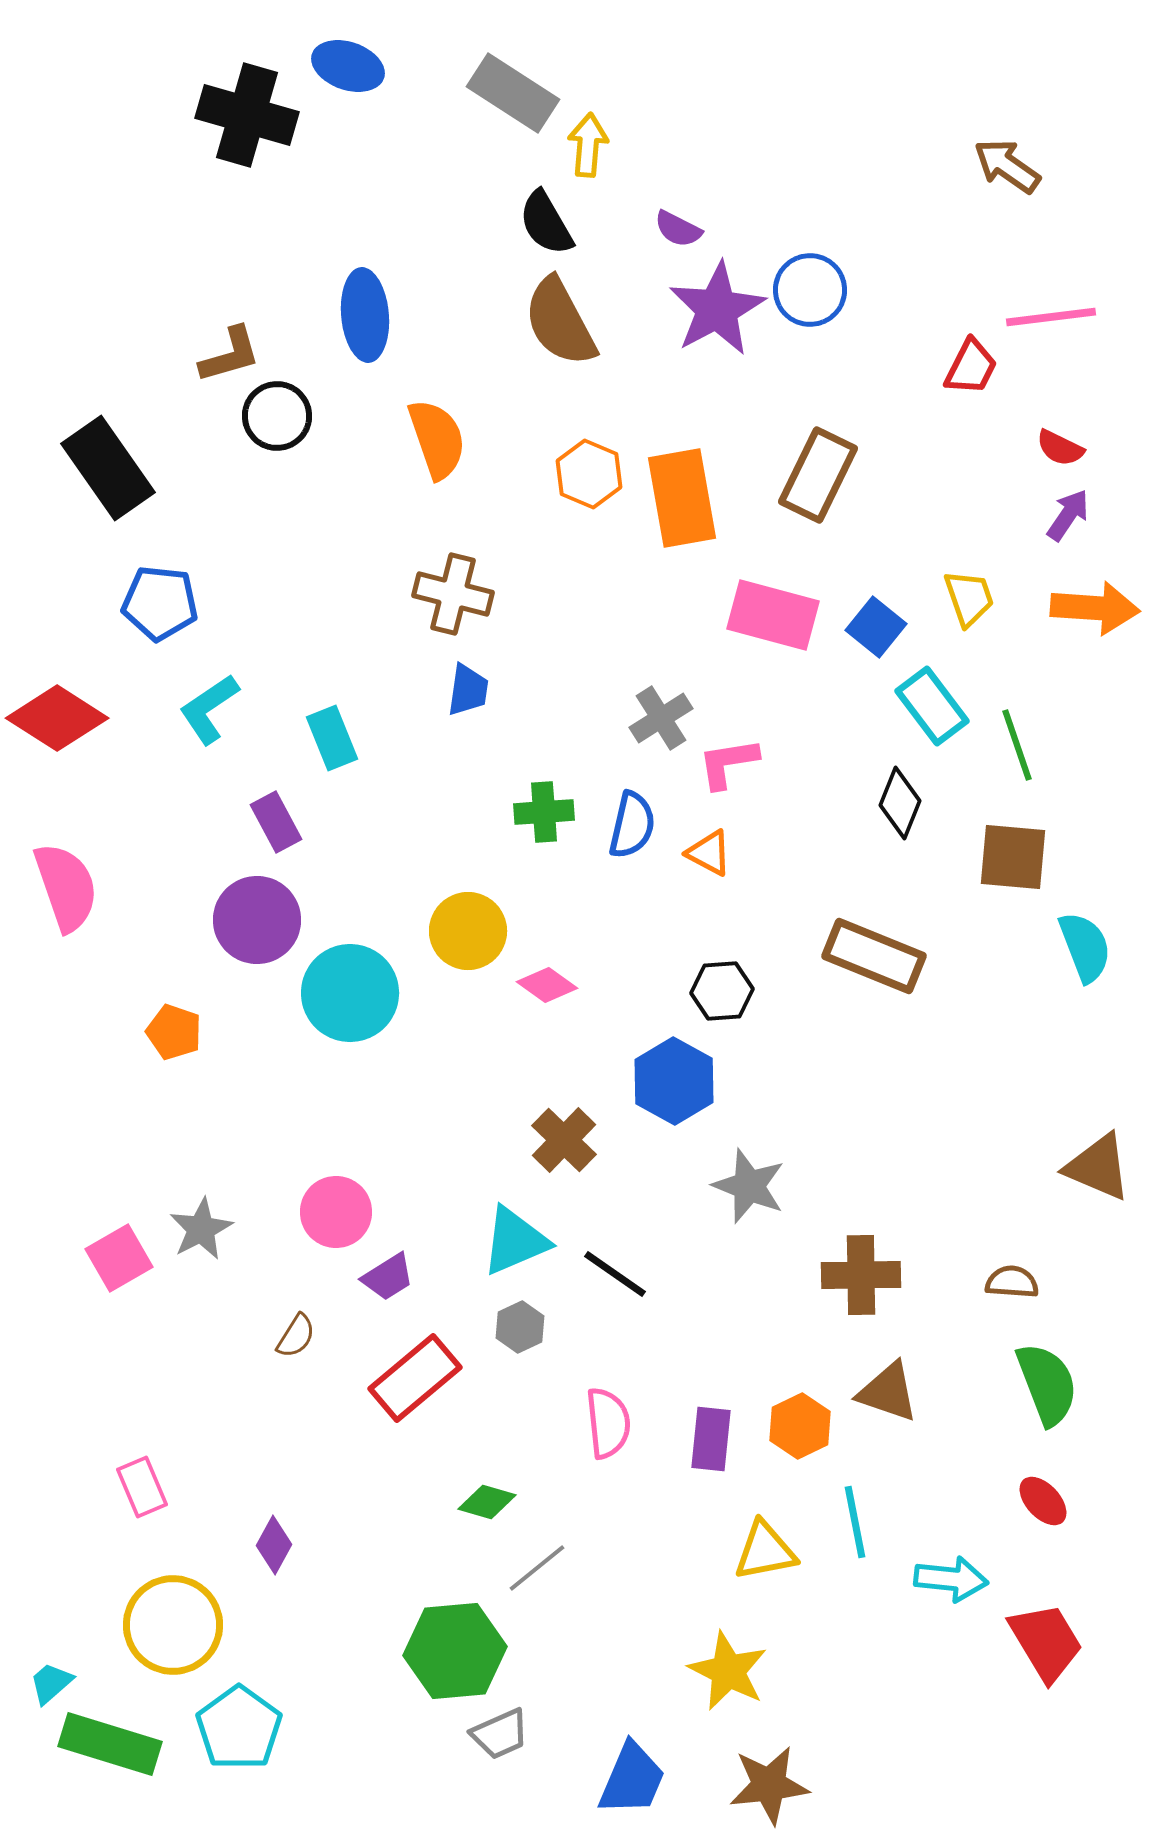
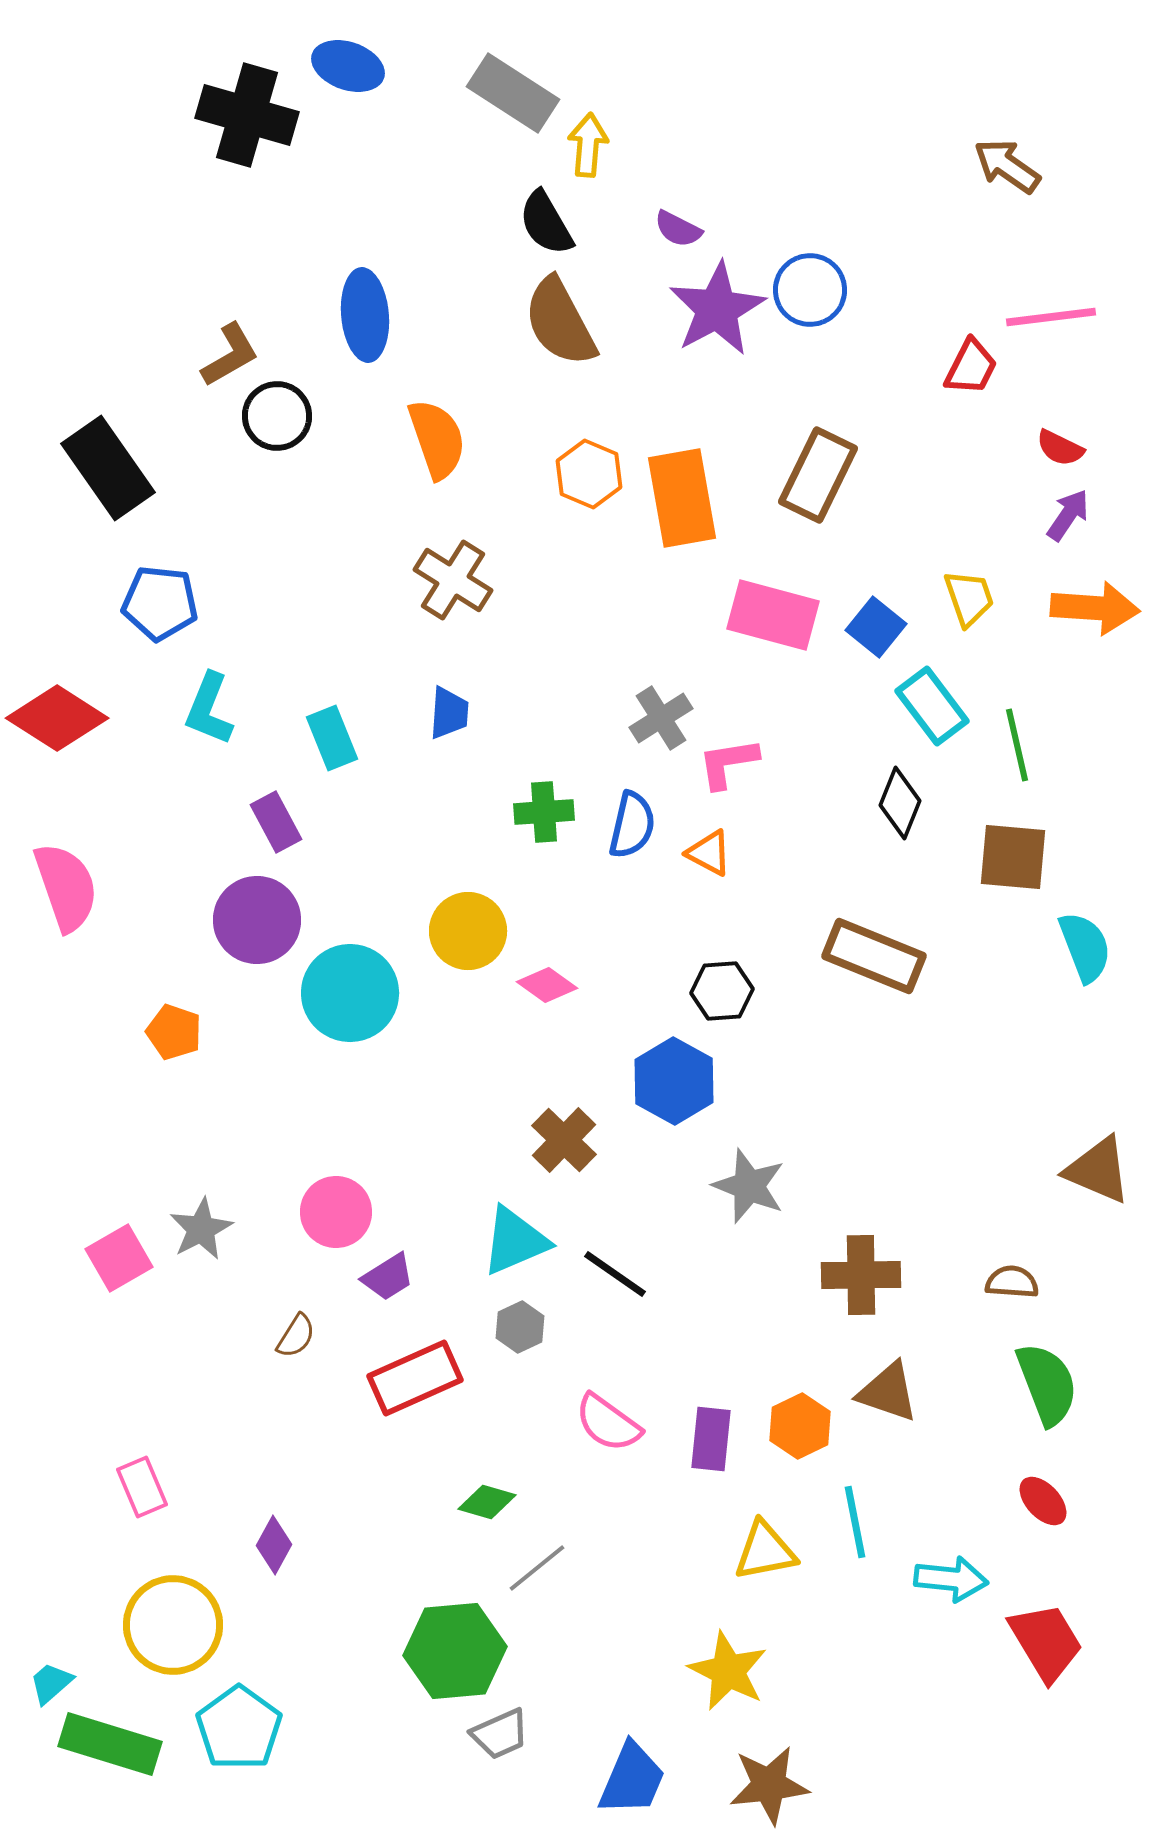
brown L-shape at (230, 355): rotated 14 degrees counterclockwise
brown cross at (453, 594): moved 14 px up; rotated 18 degrees clockwise
blue trapezoid at (468, 690): moved 19 px left, 23 px down; rotated 4 degrees counterclockwise
cyan L-shape at (209, 709): rotated 34 degrees counterclockwise
green line at (1017, 745): rotated 6 degrees clockwise
brown triangle at (1098, 1167): moved 3 px down
red rectangle at (415, 1378): rotated 16 degrees clockwise
pink semicircle at (608, 1423): rotated 132 degrees clockwise
